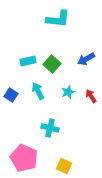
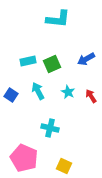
green square: rotated 24 degrees clockwise
cyan star: rotated 24 degrees counterclockwise
